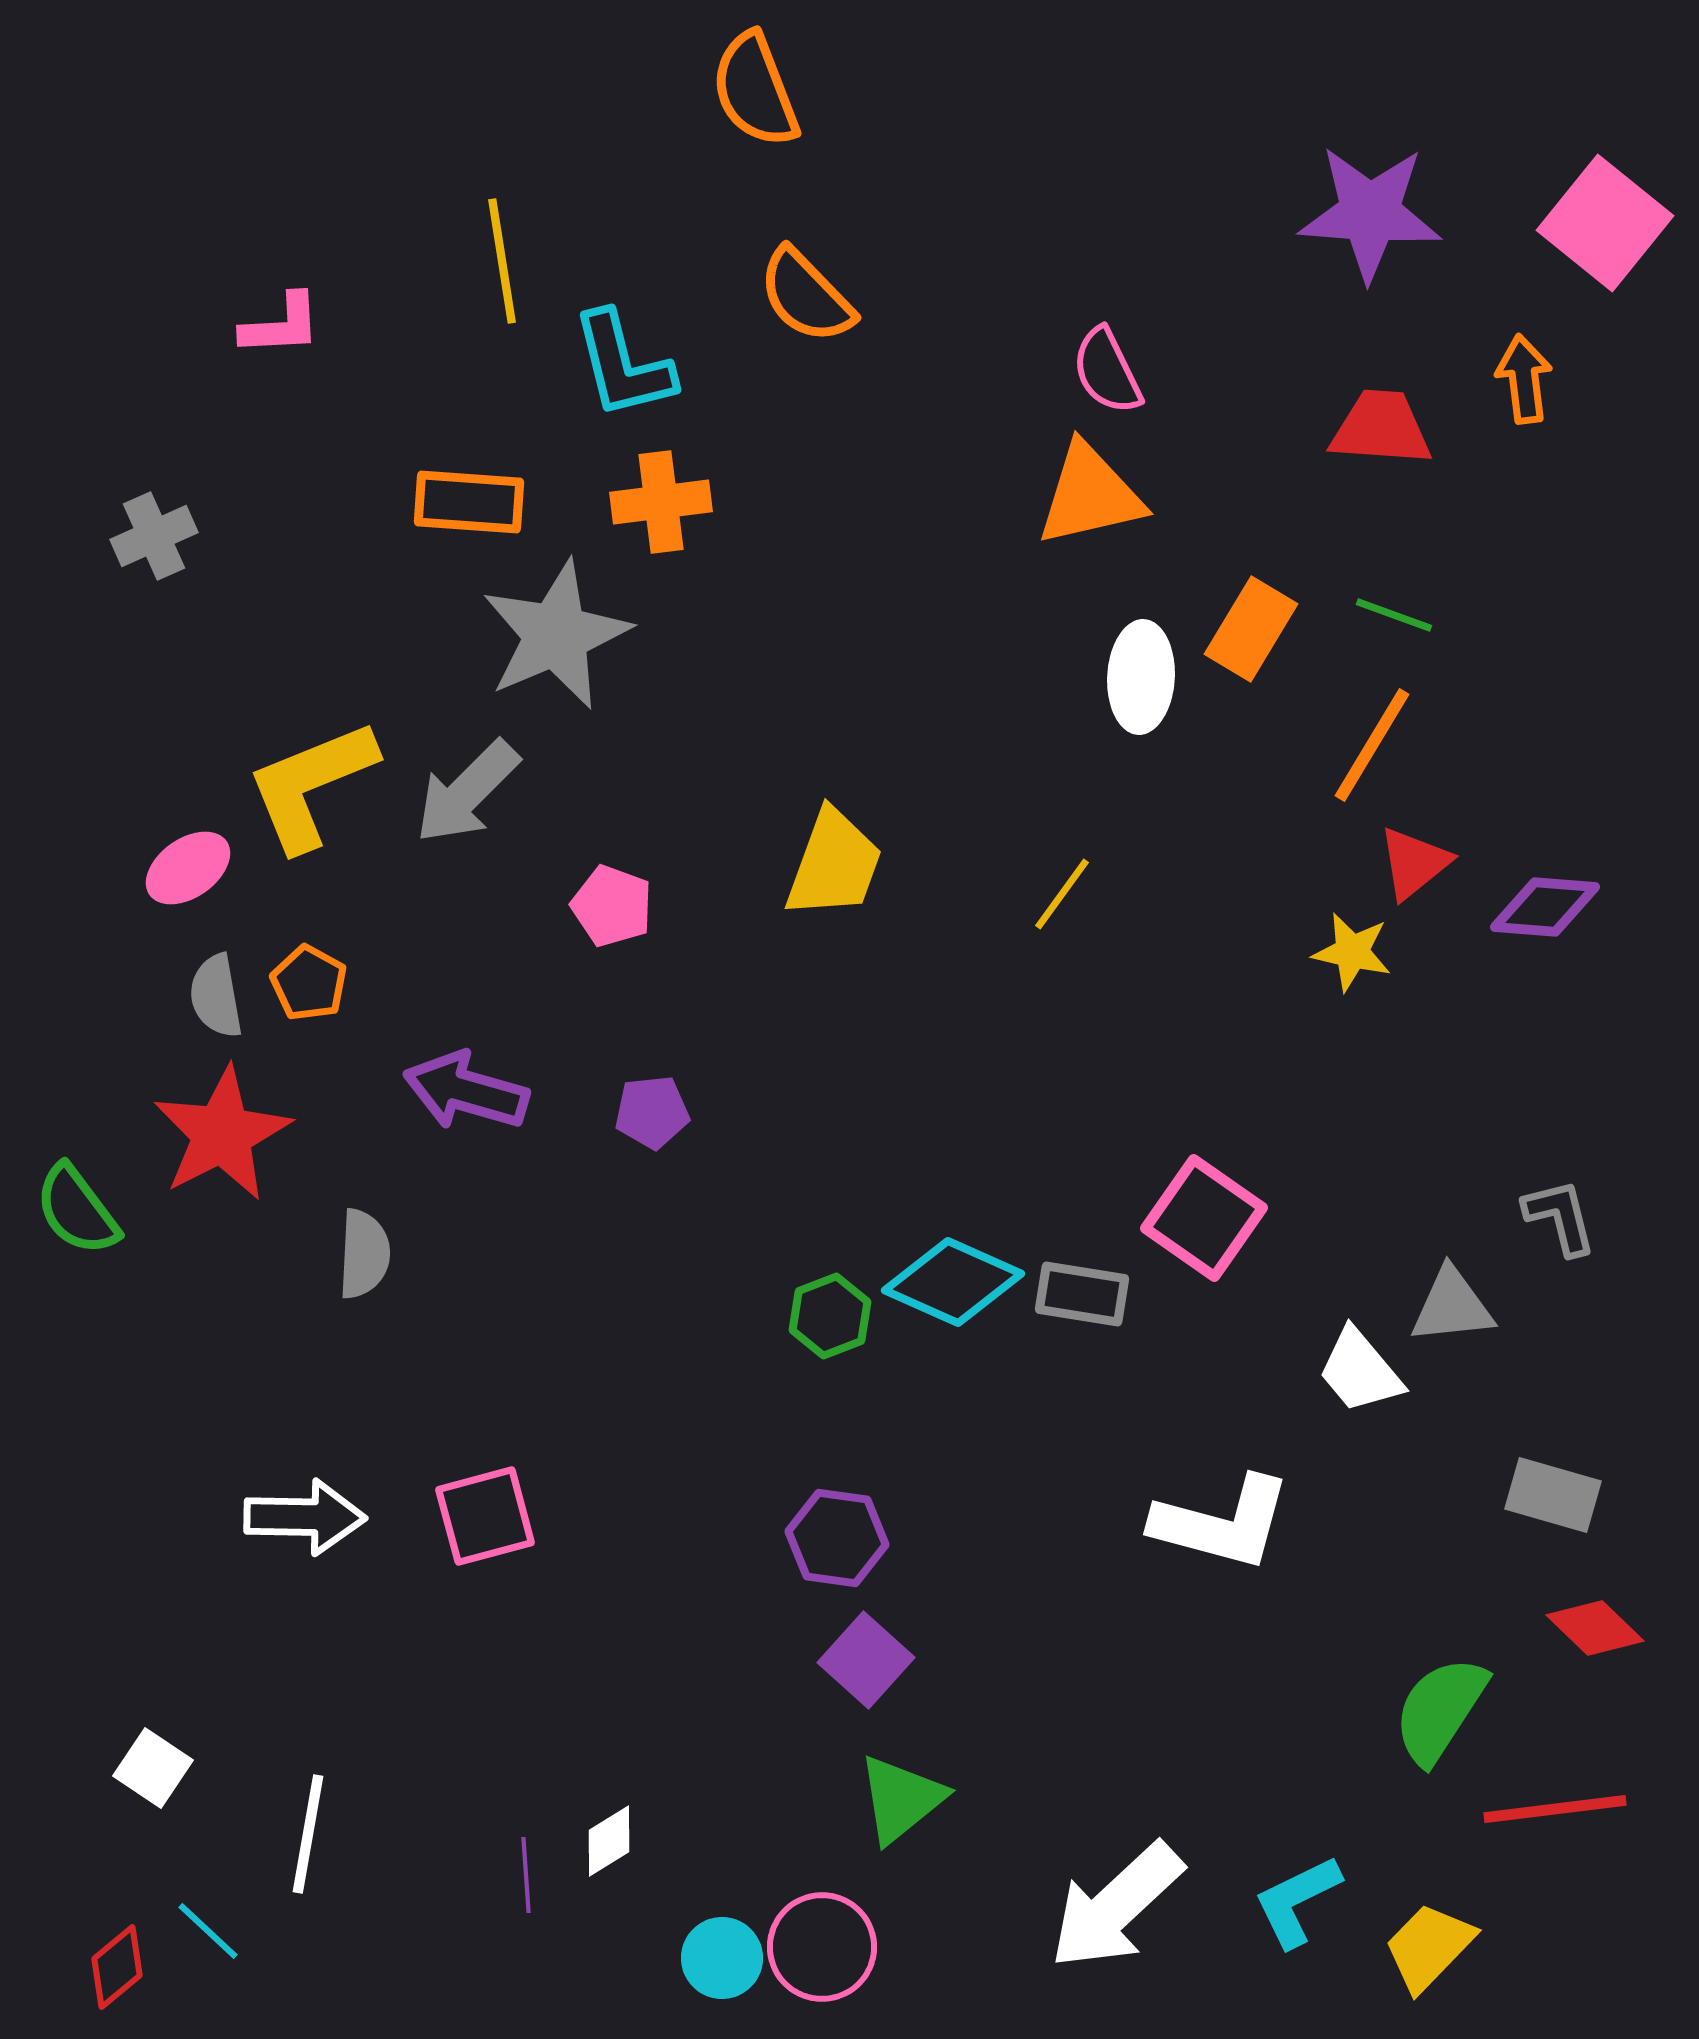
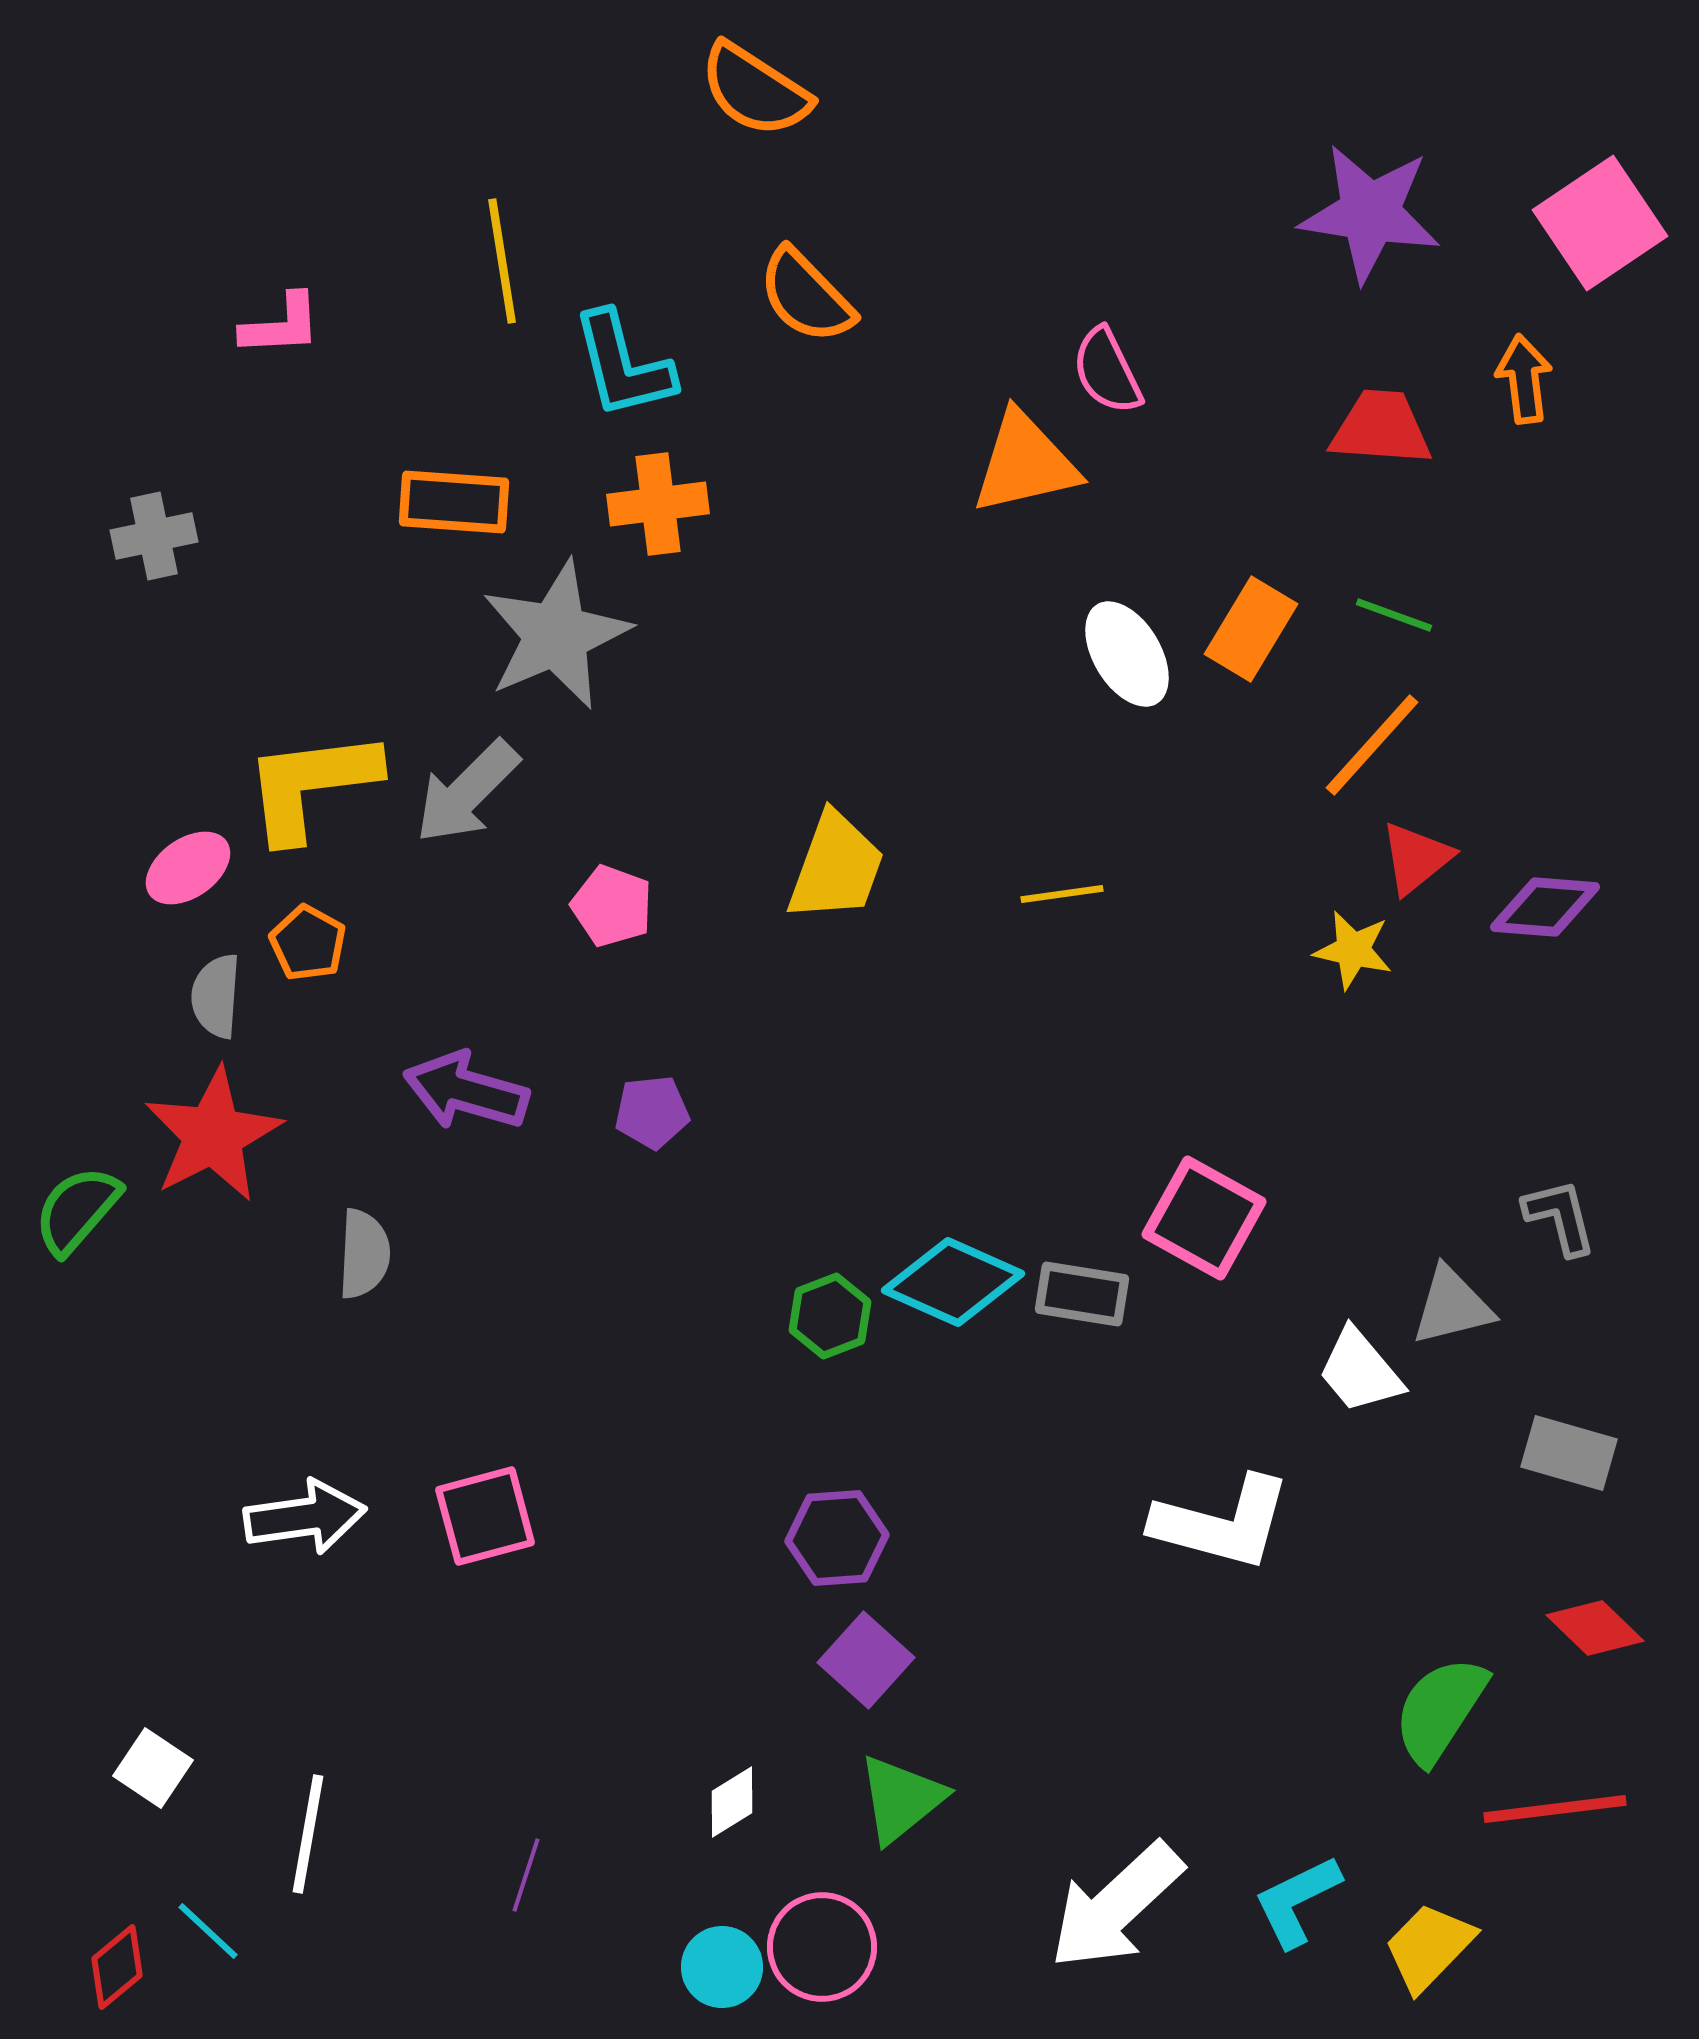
orange semicircle at (755, 90): rotated 36 degrees counterclockwise
purple star at (1370, 213): rotated 5 degrees clockwise
pink square at (1605, 223): moved 5 px left; rotated 17 degrees clockwise
orange triangle at (1090, 495): moved 65 px left, 32 px up
orange rectangle at (469, 502): moved 15 px left
orange cross at (661, 502): moved 3 px left, 2 px down
gray cross at (154, 536): rotated 12 degrees clockwise
white ellipse at (1141, 677): moved 14 px left, 23 px up; rotated 34 degrees counterclockwise
orange line at (1372, 745): rotated 11 degrees clockwise
yellow L-shape at (311, 785): rotated 15 degrees clockwise
red triangle at (1414, 863): moved 2 px right, 5 px up
yellow trapezoid at (834, 864): moved 2 px right, 3 px down
yellow line at (1062, 894): rotated 46 degrees clockwise
yellow star at (1352, 952): moved 1 px right, 2 px up
orange pentagon at (309, 983): moved 1 px left, 40 px up
gray semicircle at (216, 996): rotated 14 degrees clockwise
red star at (222, 1134): moved 9 px left, 1 px down
green semicircle at (77, 1210): rotated 78 degrees clockwise
pink square at (1204, 1218): rotated 6 degrees counterclockwise
gray triangle at (1452, 1306): rotated 8 degrees counterclockwise
gray rectangle at (1553, 1495): moved 16 px right, 42 px up
white arrow at (305, 1517): rotated 9 degrees counterclockwise
purple hexagon at (837, 1538): rotated 12 degrees counterclockwise
white diamond at (609, 1841): moved 123 px right, 39 px up
purple line at (526, 1875): rotated 22 degrees clockwise
cyan circle at (722, 1958): moved 9 px down
